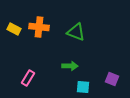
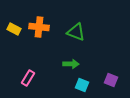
green arrow: moved 1 px right, 2 px up
purple square: moved 1 px left, 1 px down
cyan square: moved 1 px left, 2 px up; rotated 16 degrees clockwise
